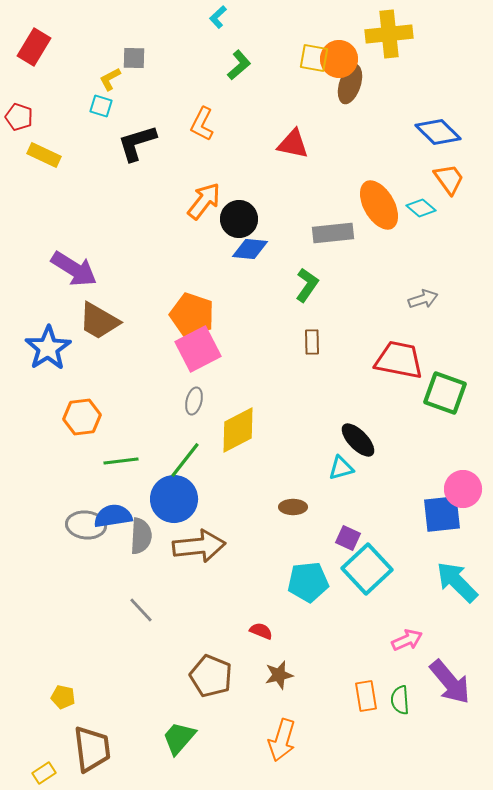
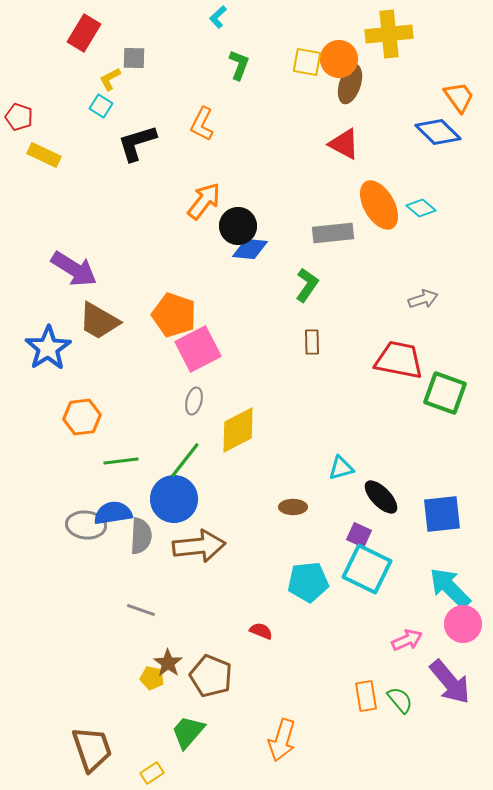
red rectangle at (34, 47): moved 50 px right, 14 px up
yellow square at (314, 58): moved 7 px left, 4 px down
green L-shape at (239, 65): rotated 28 degrees counterclockwise
cyan square at (101, 106): rotated 15 degrees clockwise
red triangle at (293, 144): moved 51 px right; rotated 16 degrees clockwise
orange trapezoid at (449, 179): moved 10 px right, 82 px up
black circle at (239, 219): moved 1 px left, 7 px down
orange pentagon at (192, 315): moved 18 px left
black ellipse at (358, 440): moved 23 px right, 57 px down
pink circle at (463, 489): moved 135 px down
blue semicircle at (113, 516): moved 3 px up
purple square at (348, 538): moved 11 px right, 3 px up
cyan square at (367, 569): rotated 21 degrees counterclockwise
cyan arrow at (457, 582): moved 7 px left, 6 px down
gray line at (141, 610): rotated 28 degrees counterclockwise
brown star at (279, 675): moved 111 px left, 12 px up; rotated 24 degrees counterclockwise
yellow pentagon at (63, 697): moved 89 px right, 19 px up
green semicircle at (400, 700): rotated 144 degrees clockwise
green trapezoid at (179, 738): moved 9 px right, 6 px up
brown trapezoid at (92, 749): rotated 12 degrees counterclockwise
yellow rectangle at (44, 773): moved 108 px right
